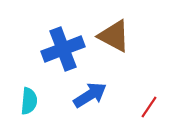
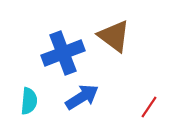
brown triangle: rotated 9 degrees clockwise
blue cross: moved 4 px down
blue arrow: moved 8 px left, 2 px down
